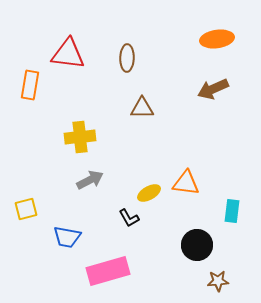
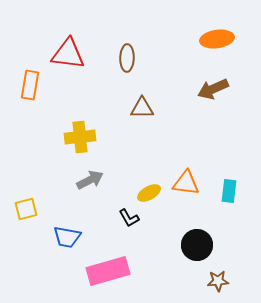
cyan rectangle: moved 3 px left, 20 px up
